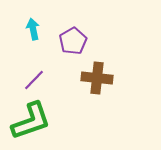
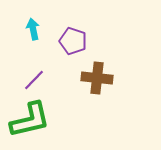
purple pentagon: rotated 24 degrees counterclockwise
green L-shape: moved 1 px left, 1 px up; rotated 6 degrees clockwise
